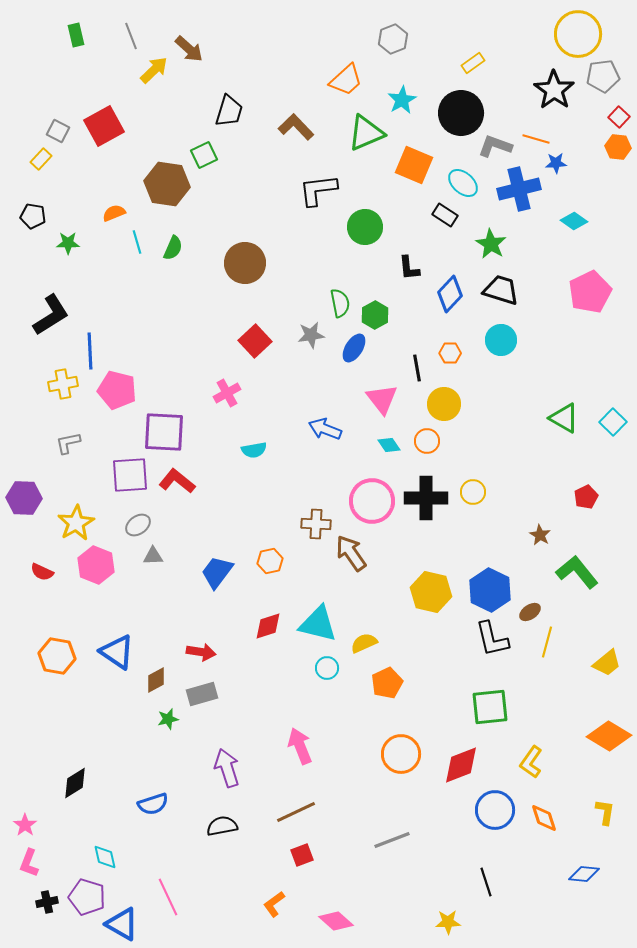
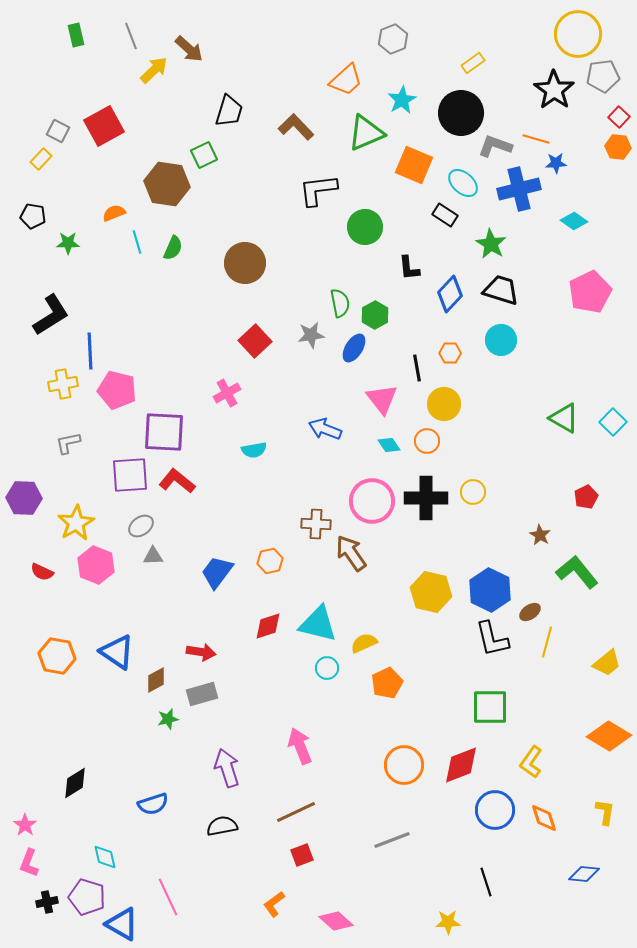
gray ellipse at (138, 525): moved 3 px right, 1 px down
green square at (490, 707): rotated 6 degrees clockwise
orange circle at (401, 754): moved 3 px right, 11 px down
